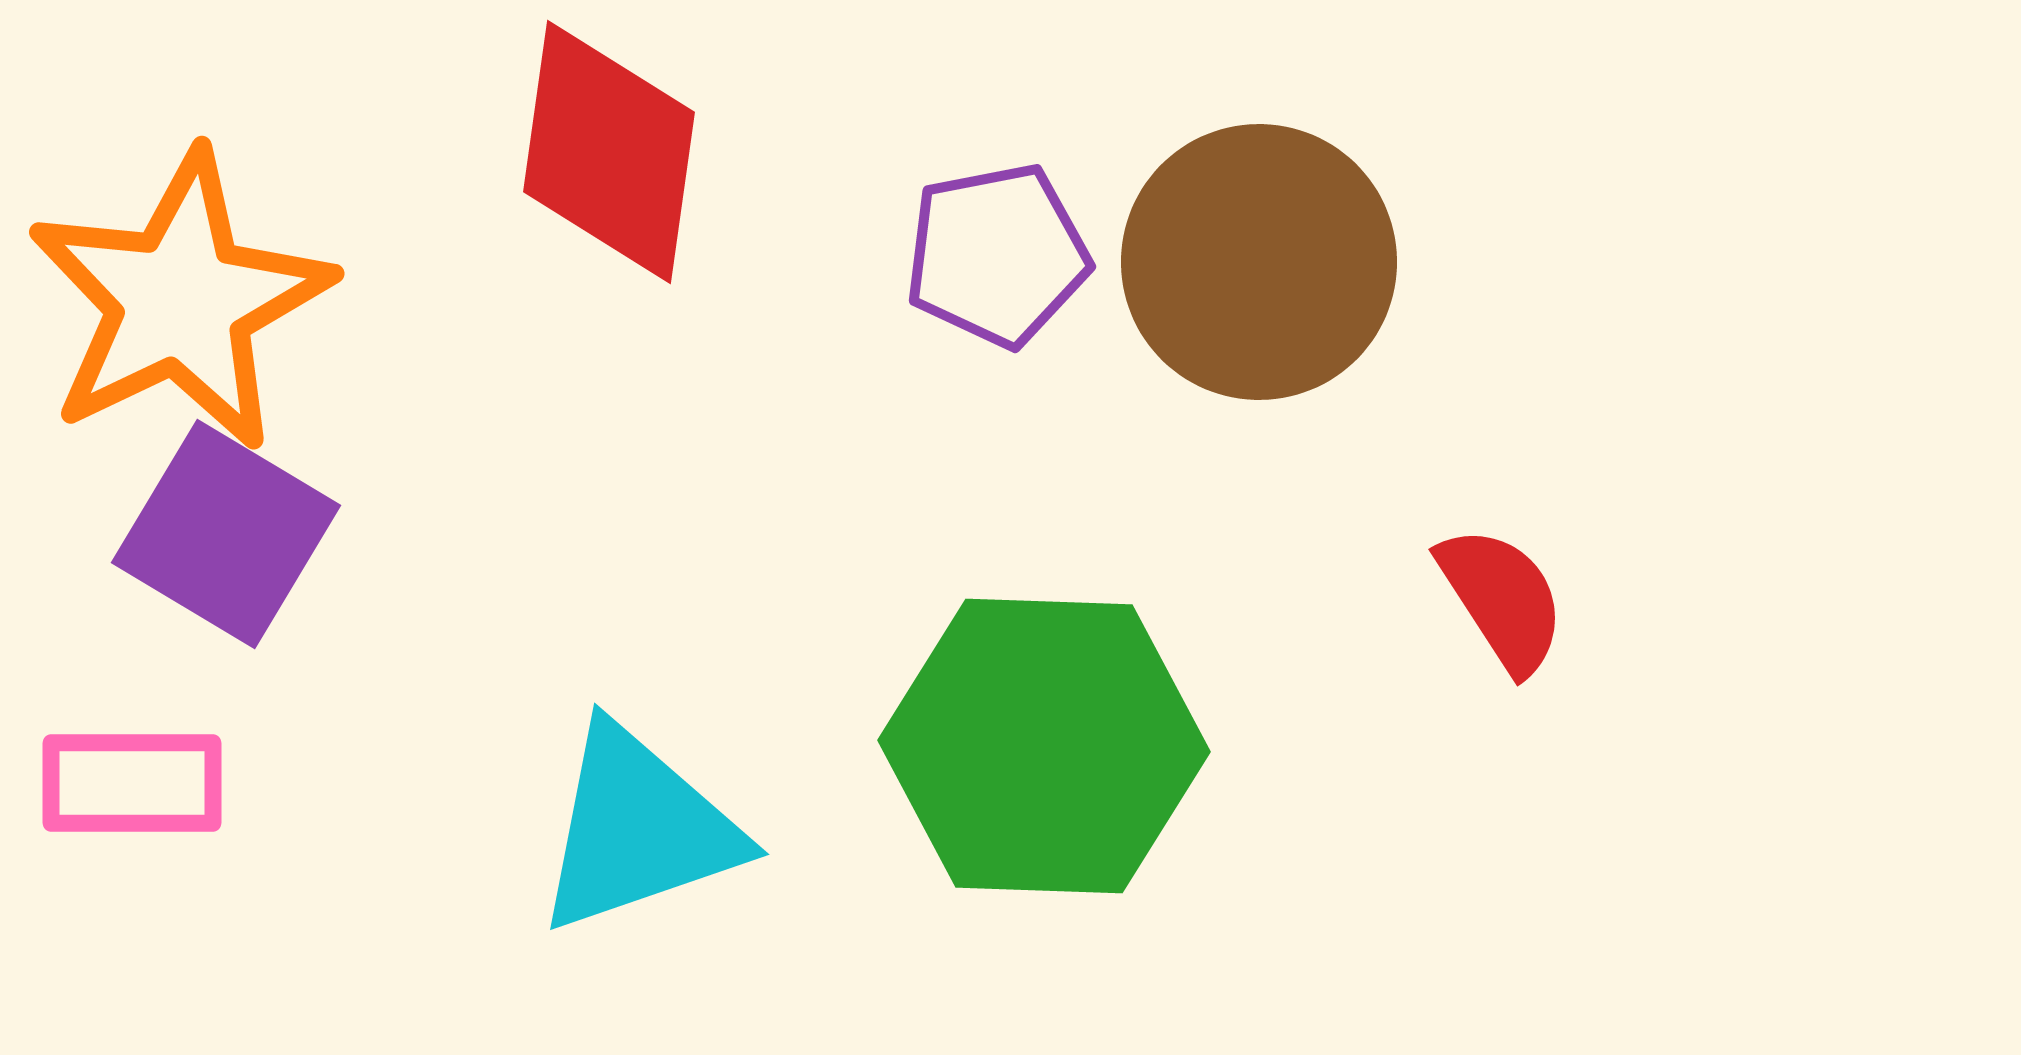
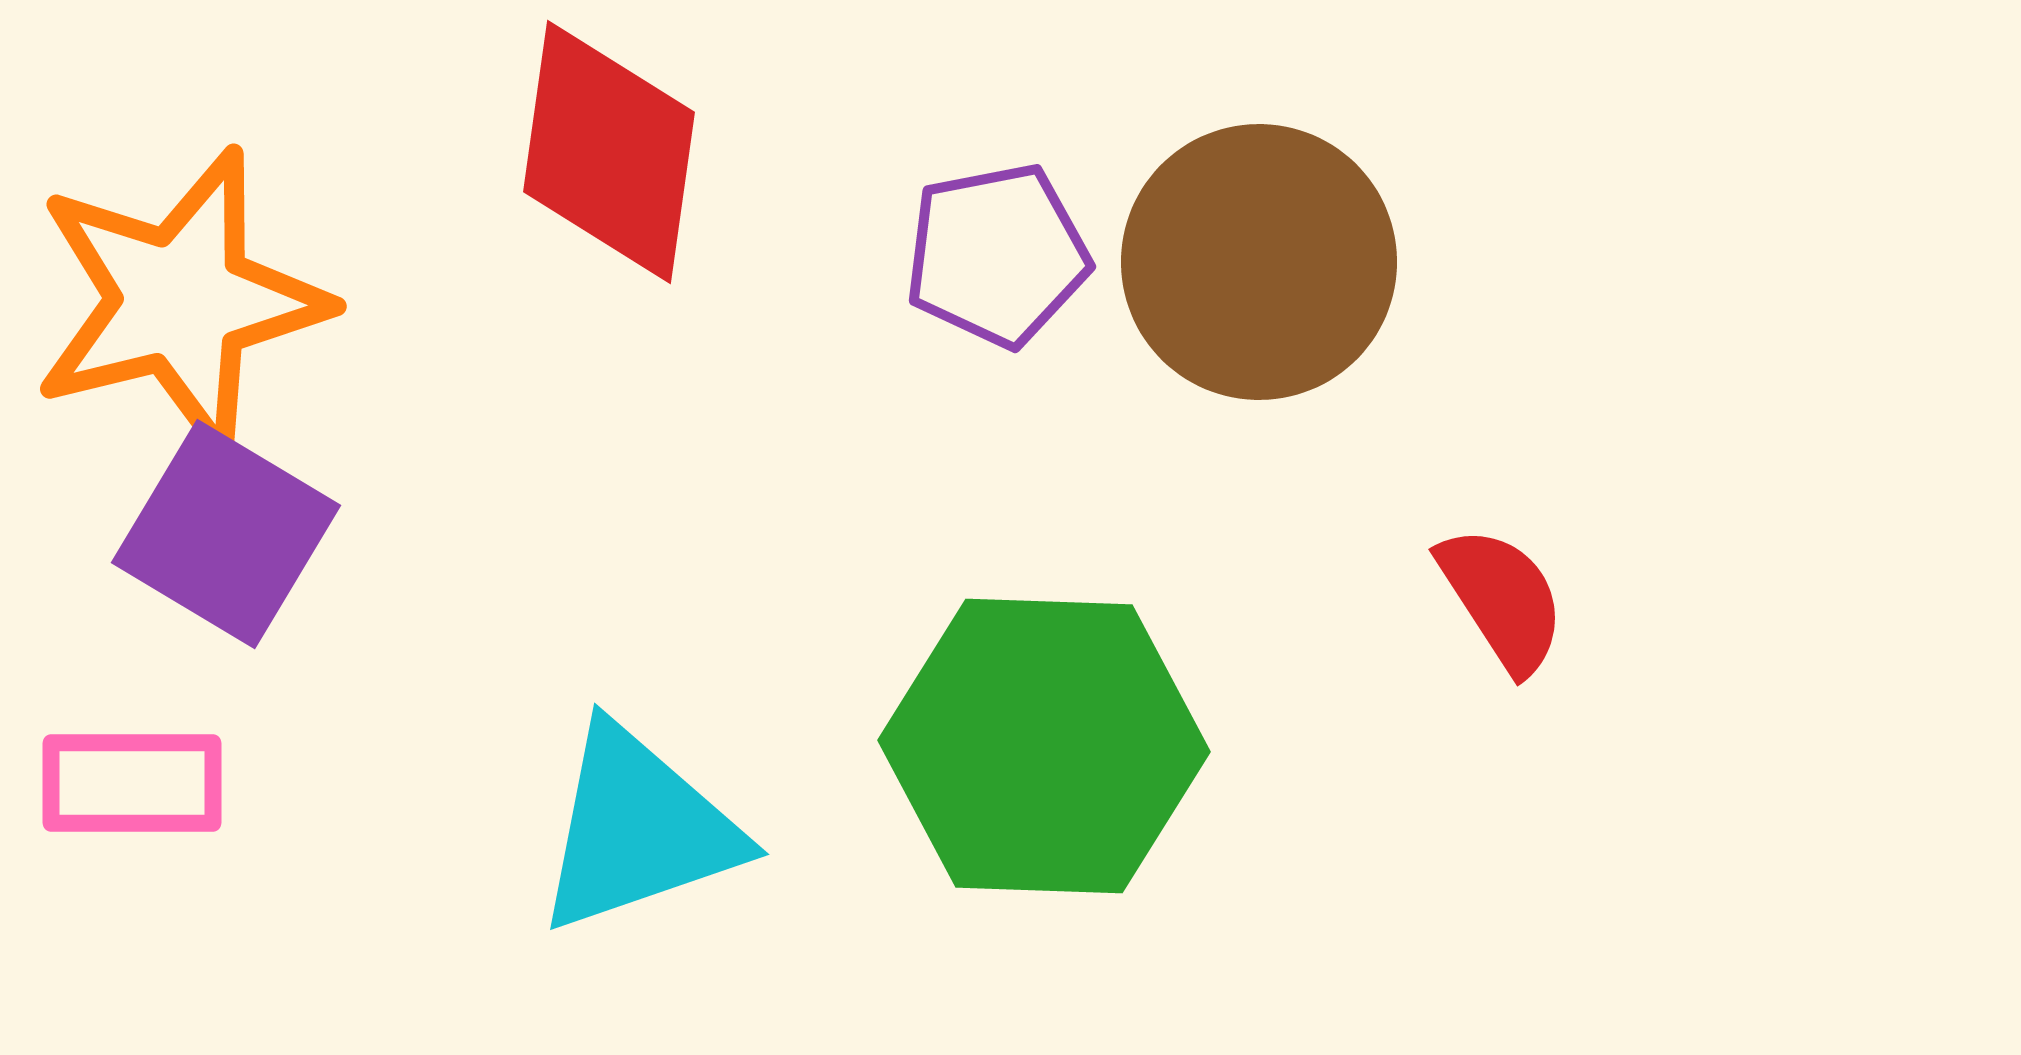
orange star: rotated 12 degrees clockwise
